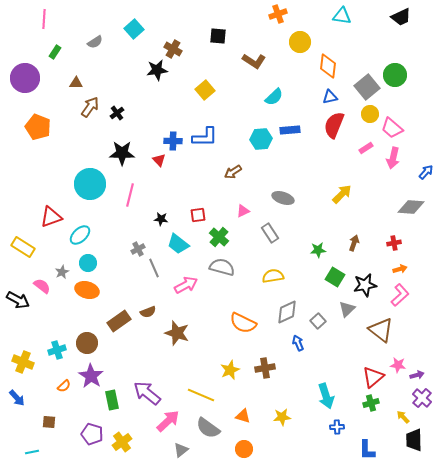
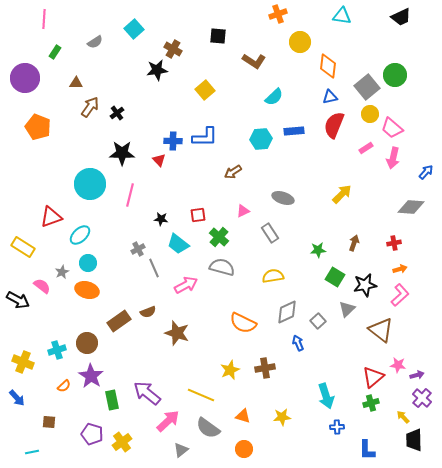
blue rectangle at (290, 130): moved 4 px right, 1 px down
